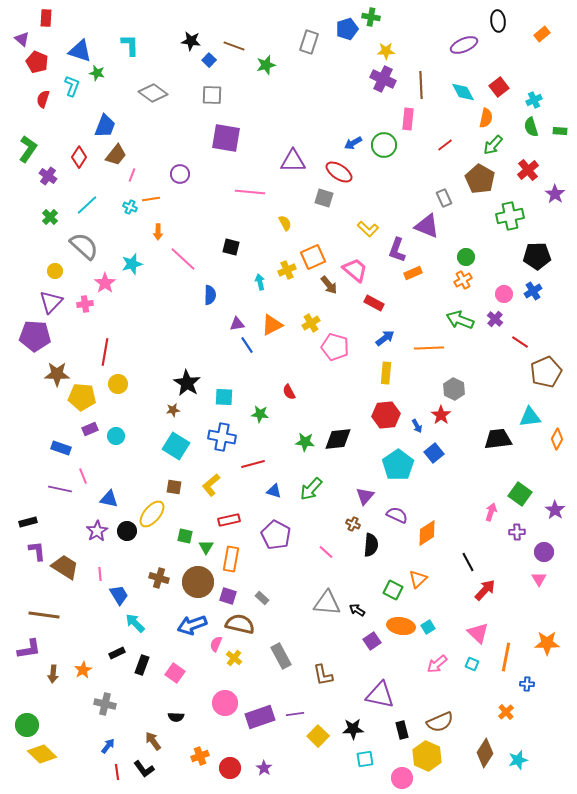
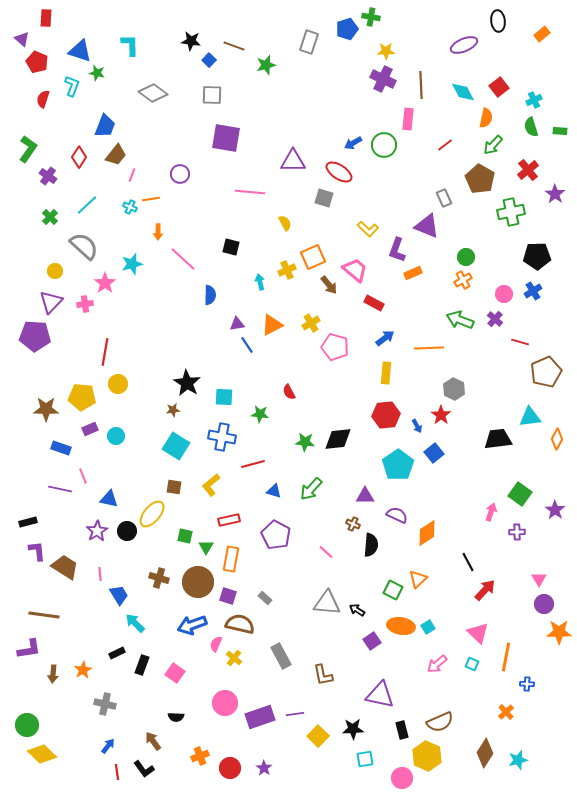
green cross at (510, 216): moved 1 px right, 4 px up
red line at (520, 342): rotated 18 degrees counterclockwise
brown star at (57, 374): moved 11 px left, 35 px down
purple triangle at (365, 496): rotated 48 degrees clockwise
purple circle at (544, 552): moved 52 px down
gray rectangle at (262, 598): moved 3 px right
orange star at (547, 643): moved 12 px right, 11 px up
